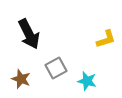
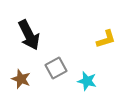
black arrow: moved 1 px down
